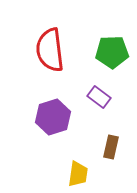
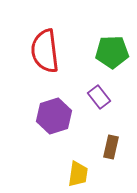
red semicircle: moved 5 px left, 1 px down
purple rectangle: rotated 15 degrees clockwise
purple hexagon: moved 1 px right, 1 px up
